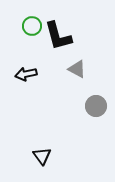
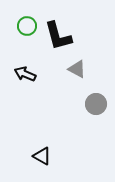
green circle: moved 5 px left
black arrow: moved 1 px left; rotated 35 degrees clockwise
gray circle: moved 2 px up
black triangle: rotated 24 degrees counterclockwise
